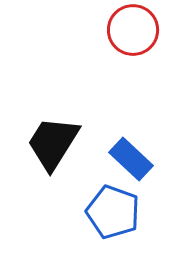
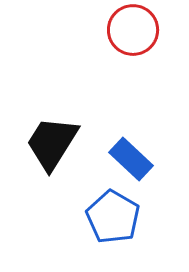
black trapezoid: moved 1 px left
blue pentagon: moved 5 px down; rotated 10 degrees clockwise
